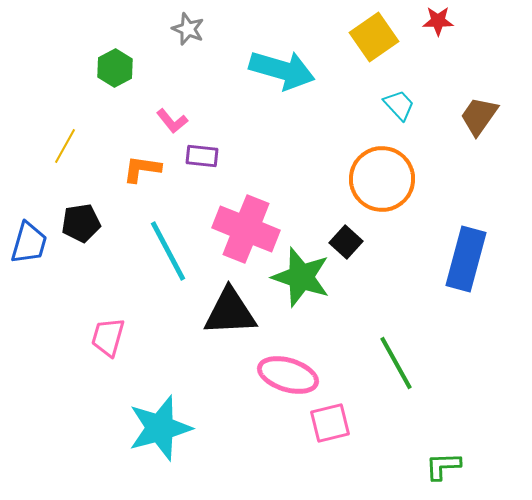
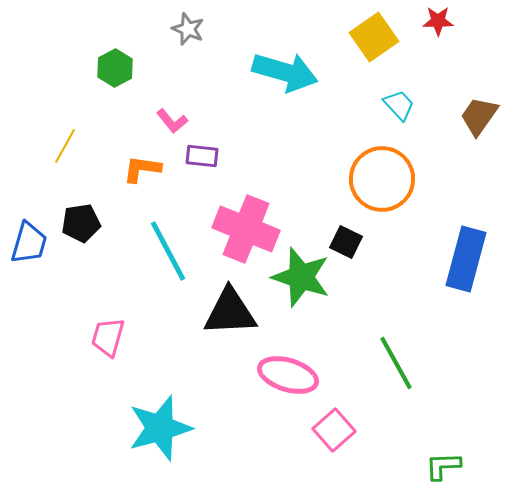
cyan arrow: moved 3 px right, 2 px down
black square: rotated 16 degrees counterclockwise
pink square: moved 4 px right, 7 px down; rotated 27 degrees counterclockwise
